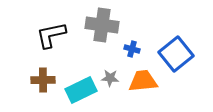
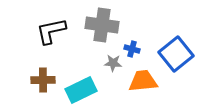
black L-shape: moved 4 px up
gray star: moved 3 px right, 15 px up
